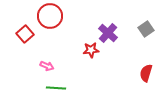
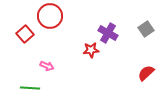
purple cross: rotated 12 degrees counterclockwise
red semicircle: rotated 30 degrees clockwise
green line: moved 26 px left
